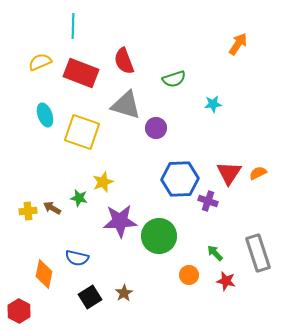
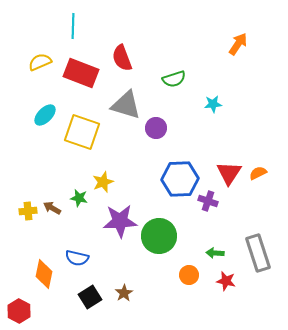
red semicircle: moved 2 px left, 3 px up
cyan ellipse: rotated 65 degrees clockwise
green arrow: rotated 42 degrees counterclockwise
